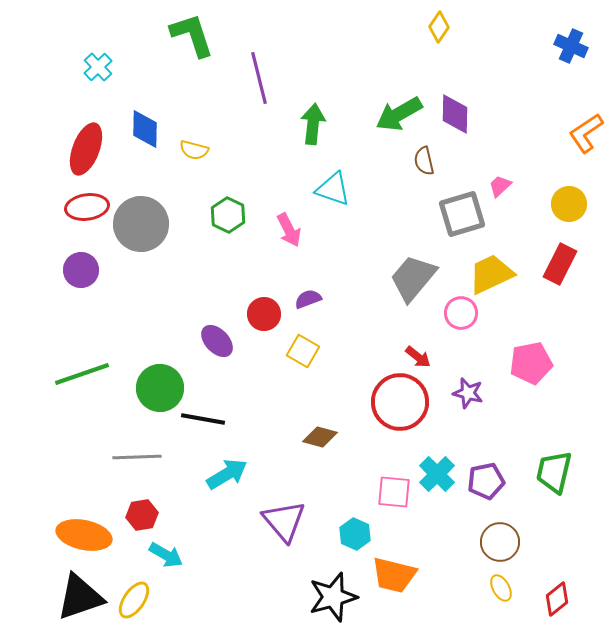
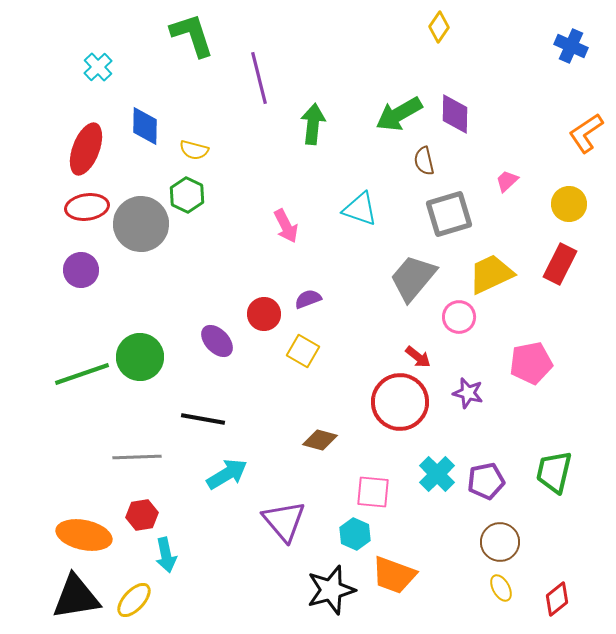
blue diamond at (145, 129): moved 3 px up
pink trapezoid at (500, 186): moved 7 px right, 5 px up
cyan triangle at (333, 189): moved 27 px right, 20 px down
gray square at (462, 214): moved 13 px left
green hexagon at (228, 215): moved 41 px left, 20 px up
pink arrow at (289, 230): moved 3 px left, 4 px up
pink circle at (461, 313): moved 2 px left, 4 px down
green circle at (160, 388): moved 20 px left, 31 px up
brown diamond at (320, 437): moved 3 px down
pink square at (394, 492): moved 21 px left
cyan arrow at (166, 555): rotated 48 degrees clockwise
orange trapezoid at (394, 575): rotated 6 degrees clockwise
black triangle at (80, 597): moved 4 px left; rotated 10 degrees clockwise
black star at (333, 597): moved 2 px left, 7 px up
yellow ellipse at (134, 600): rotated 9 degrees clockwise
